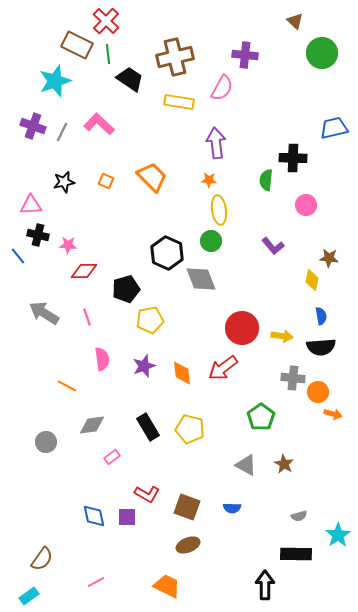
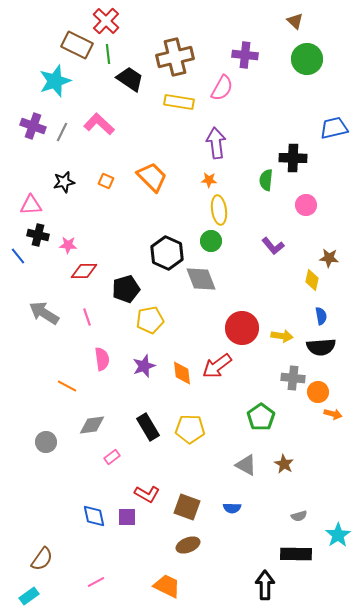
green circle at (322, 53): moved 15 px left, 6 px down
red arrow at (223, 368): moved 6 px left, 2 px up
yellow pentagon at (190, 429): rotated 12 degrees counterclockwise
